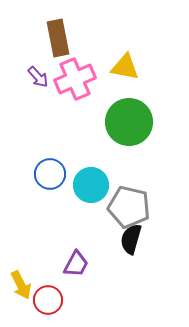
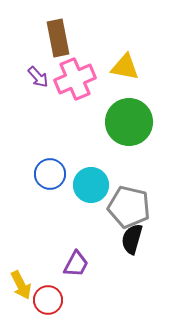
black semicircle: moved 1 px right
